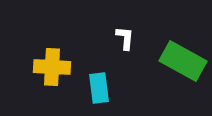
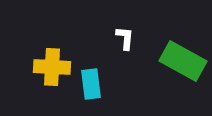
cyan rectangle: moved 8 px left, 4 px up
